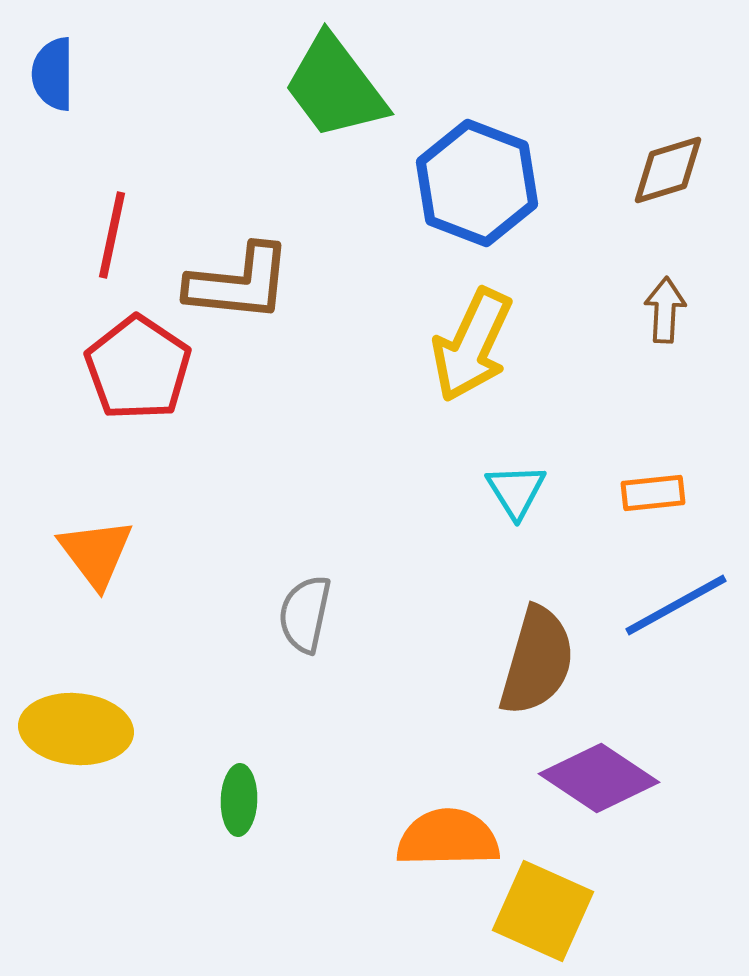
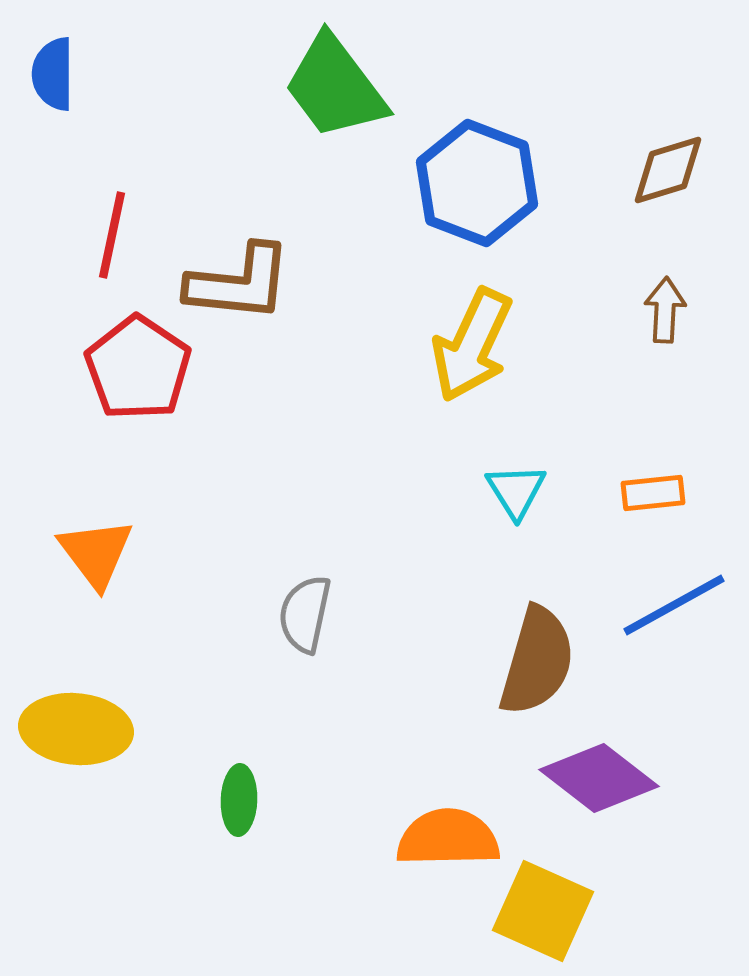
blue line: moved 2 px left
purple diamond: rotated 4 degrees clockwise
